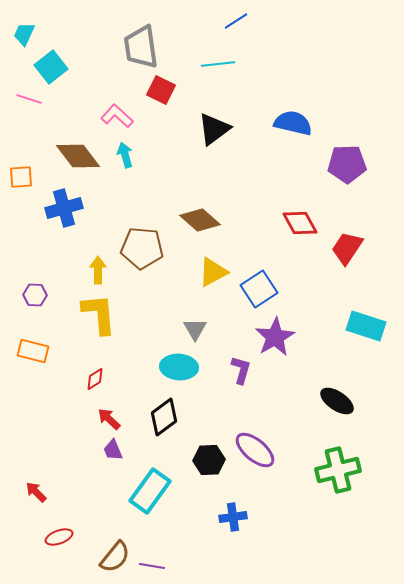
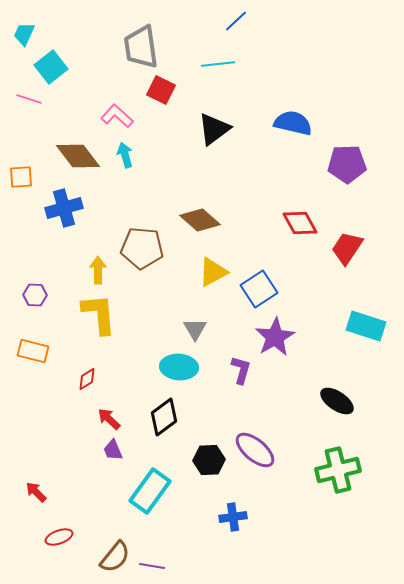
blue line at (236, 21): rotated 10 degrees counterclockwise
red diamond at (95, 379): moved 8 px left
